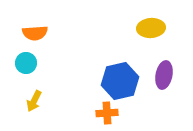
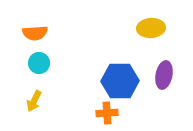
cyan circle: moved 13 px right
blue hexagon: rotated 12 degrees clockwise
